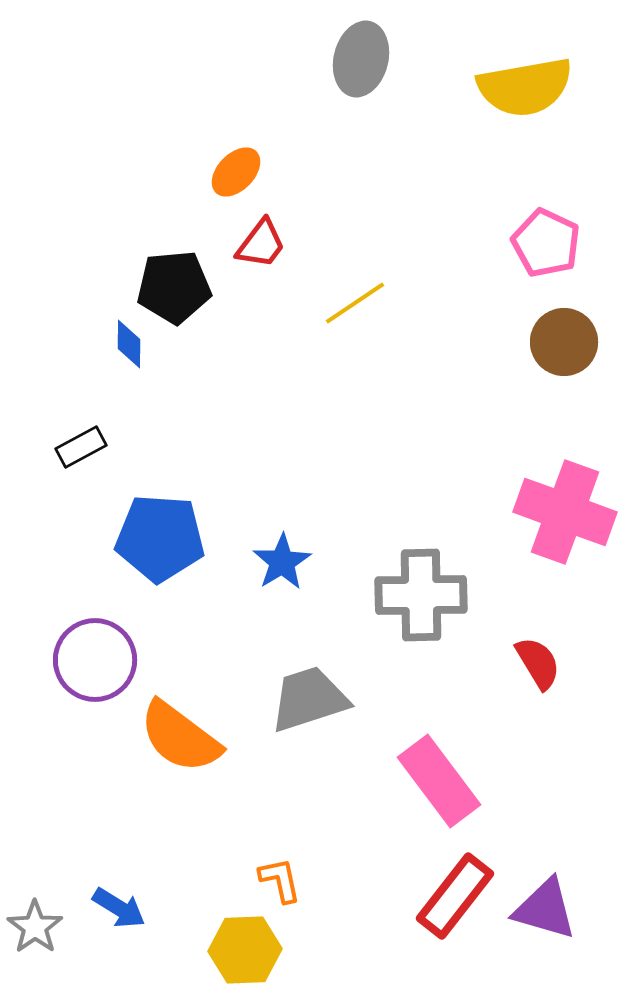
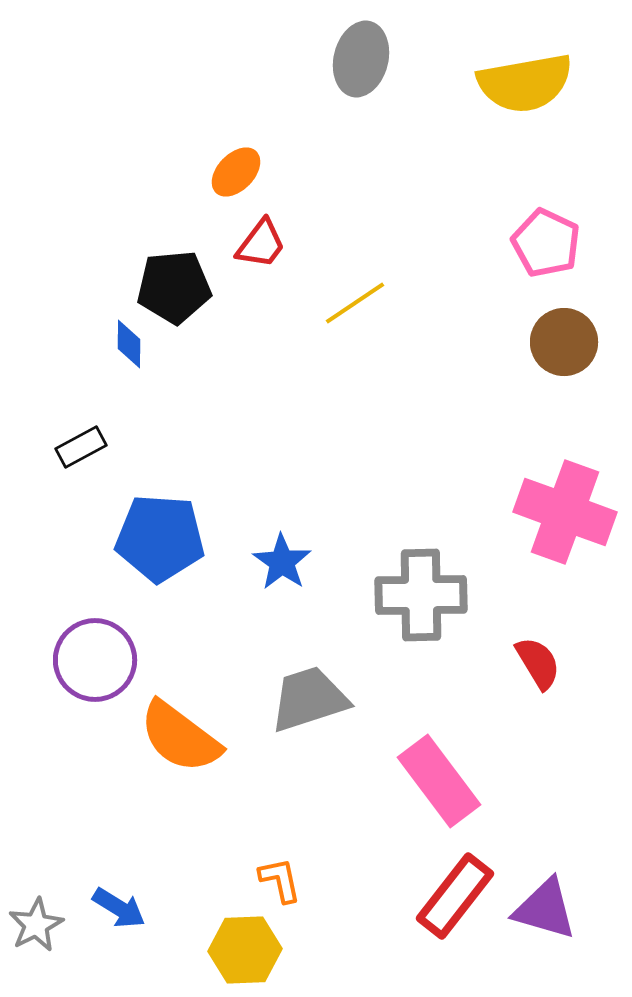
yellow semicircle: moved 4 px up
blue star: rotated 6 degrees counterclockwise
gray star: moved 1 px right, 2 px up; rotated 8 degrees clockwise
